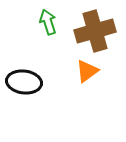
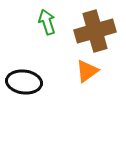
green arrow: moved 1 px left
